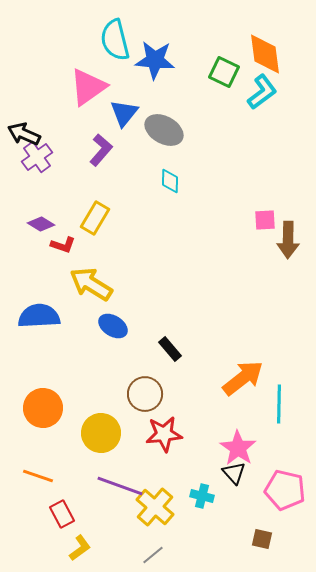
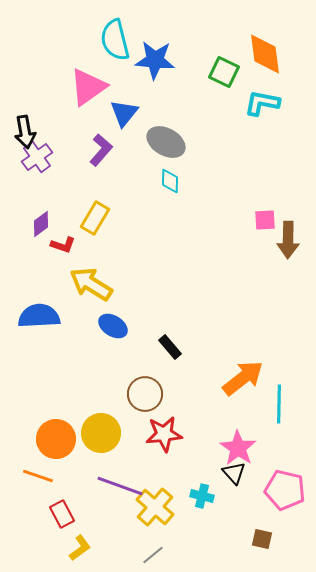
cyan L-shape: moved 11 px down; rotated 132 degrees counterclockwise
gray ellipse: moved 2 px right, 12 px down
black arrow: moved 1 px right, 2 px up; rotated 124 degrees counterclockwise
purple diamond: rotated 68 degrees counterclockwise
black rectangle: moved 2 px up
orange circle: moved 13 px right, 31 px down
